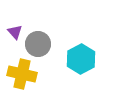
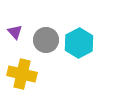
gray circle: moved 8 px right, 4 px up
cyan hexagon: moved 2 px left, 16 px up
